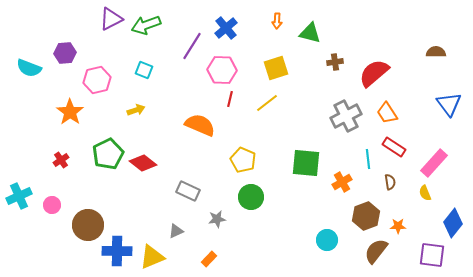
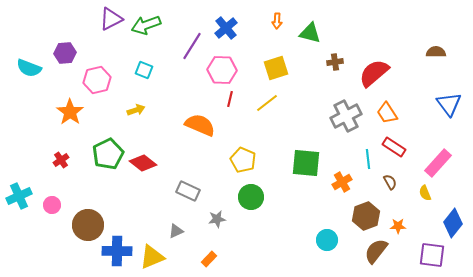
pink rectangle at (434, 163): moved 4 px right
brown semicircle at (390, 182): rotated 21 degrees counterclockwise
